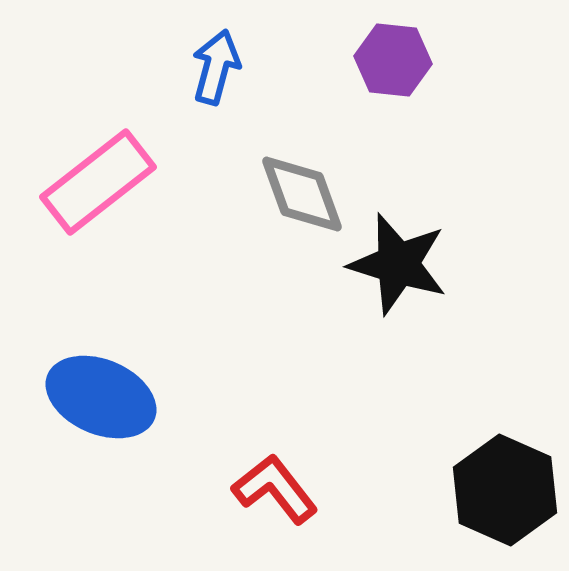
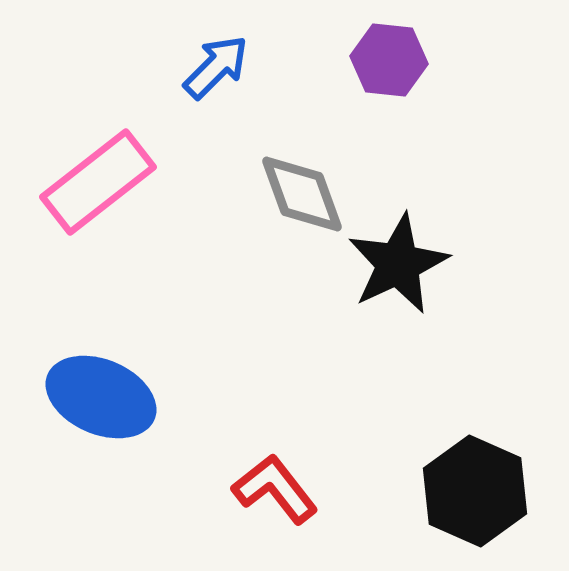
purple hexagon: moved 4 px left
blue arrow: rotated 30 degrees clockwise
black star: rotated 30 degrees clockwise
black hexagon: moved 30 px left, 1 px down
